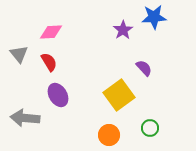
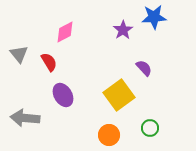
pink diamond: moved 14 px right; rotated 25 degrees counterclockwise
purple ellipse: moved 5 px right
